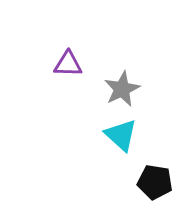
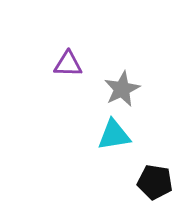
cyan triangle: moved 7 px left; rotated 51 degrees counterclockwise
